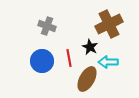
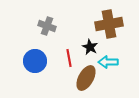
brown cross: rotated 16 degrees clockwise
blue circle: moved 7 px left
brown ellipse: moved 1 px left, 1 px up
